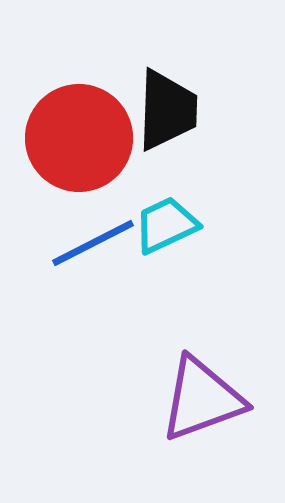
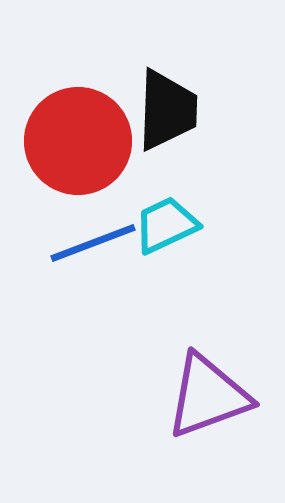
red circle: moved 1 px left, 3 px down
blue line: rotated 6 degrees clockwise
purple triangle: moved 6 px right, 3 px up
